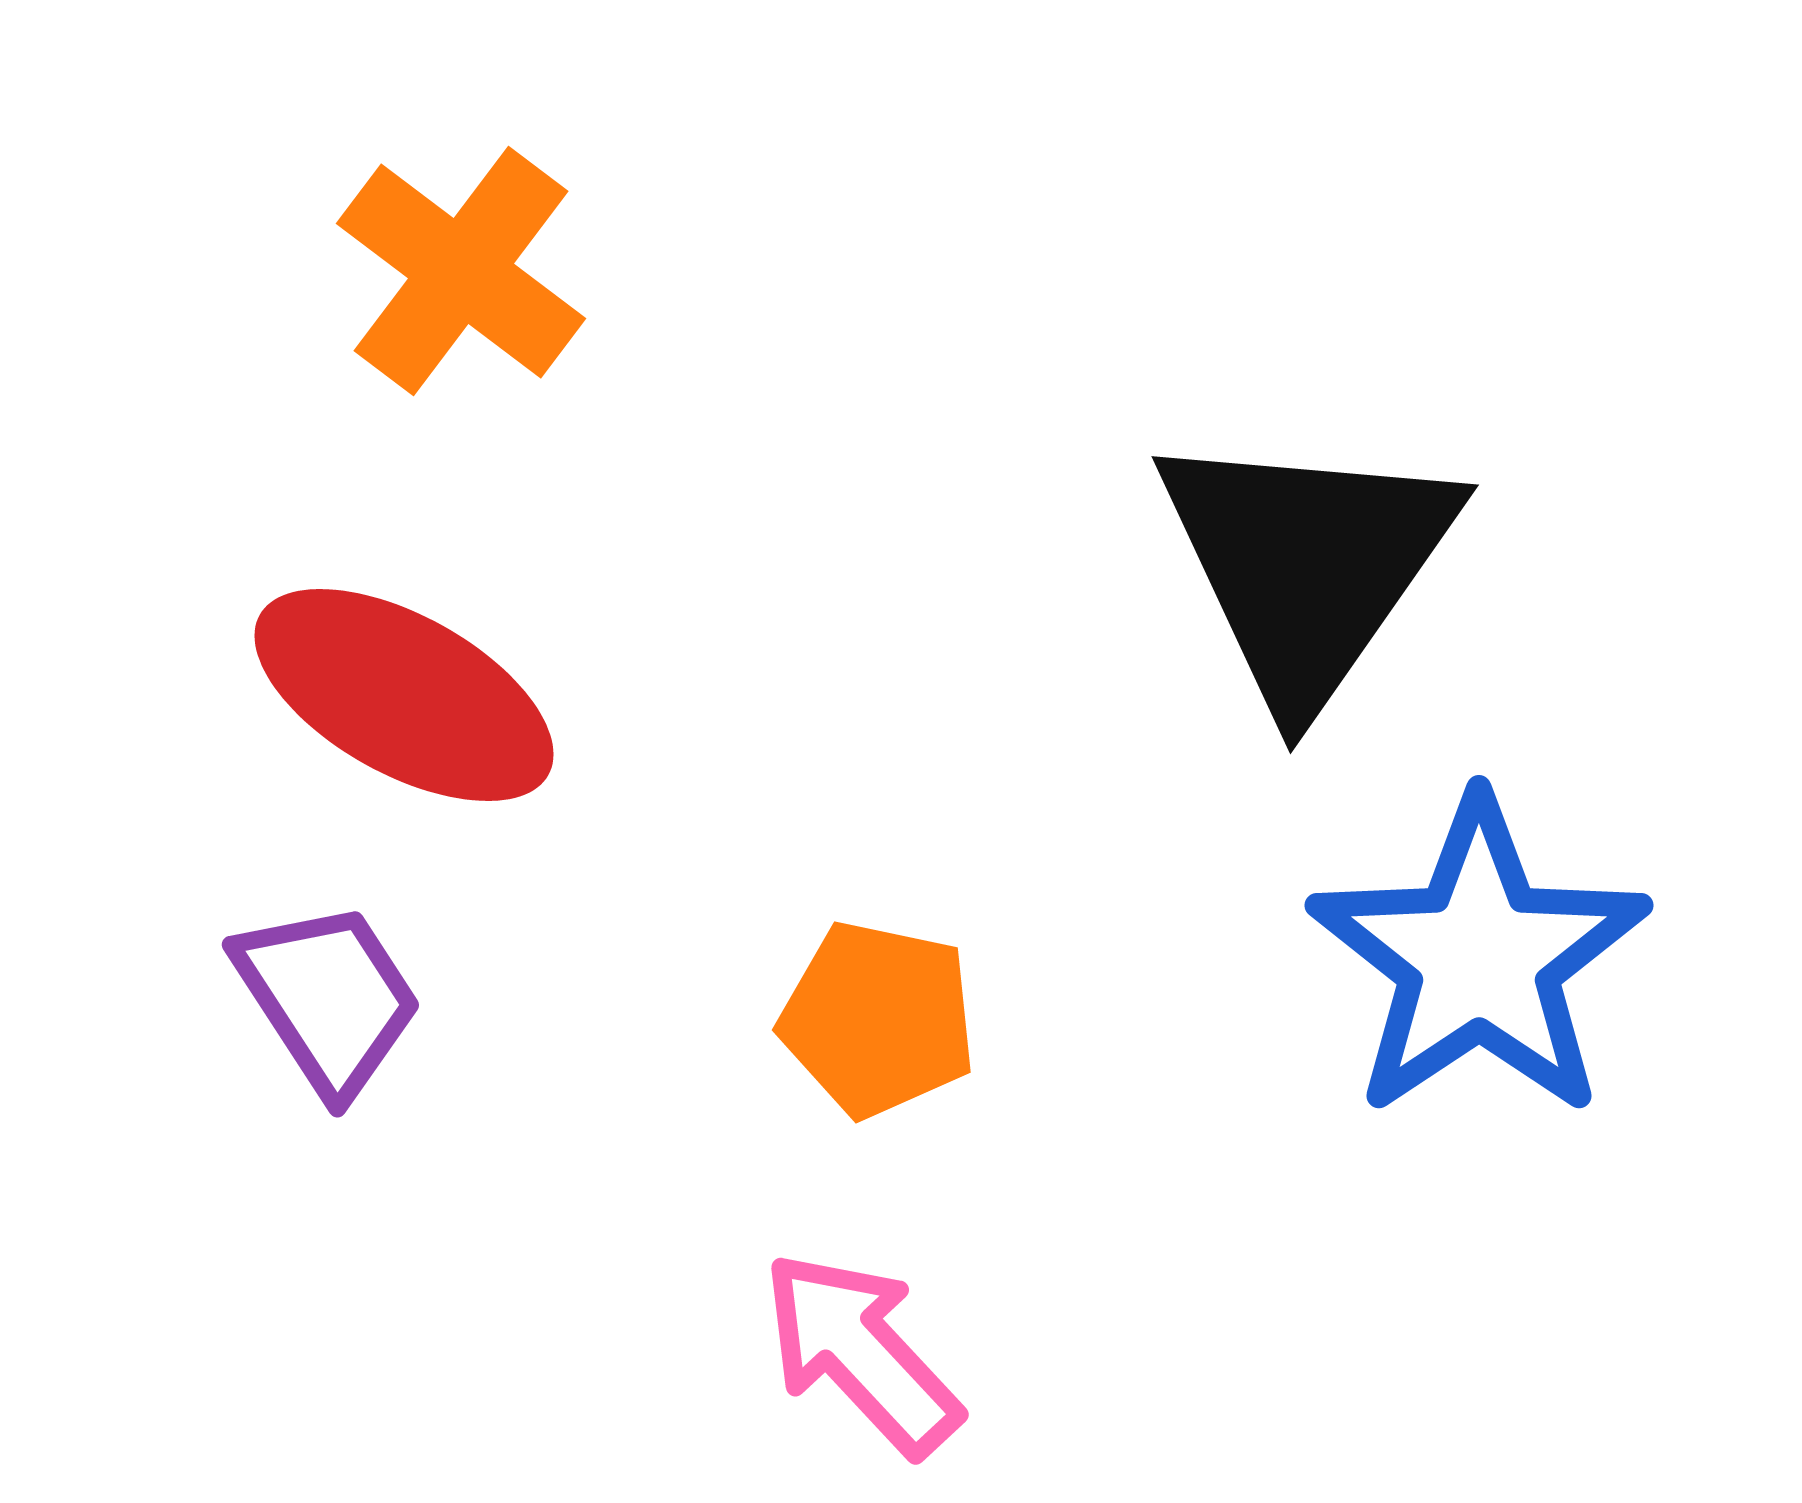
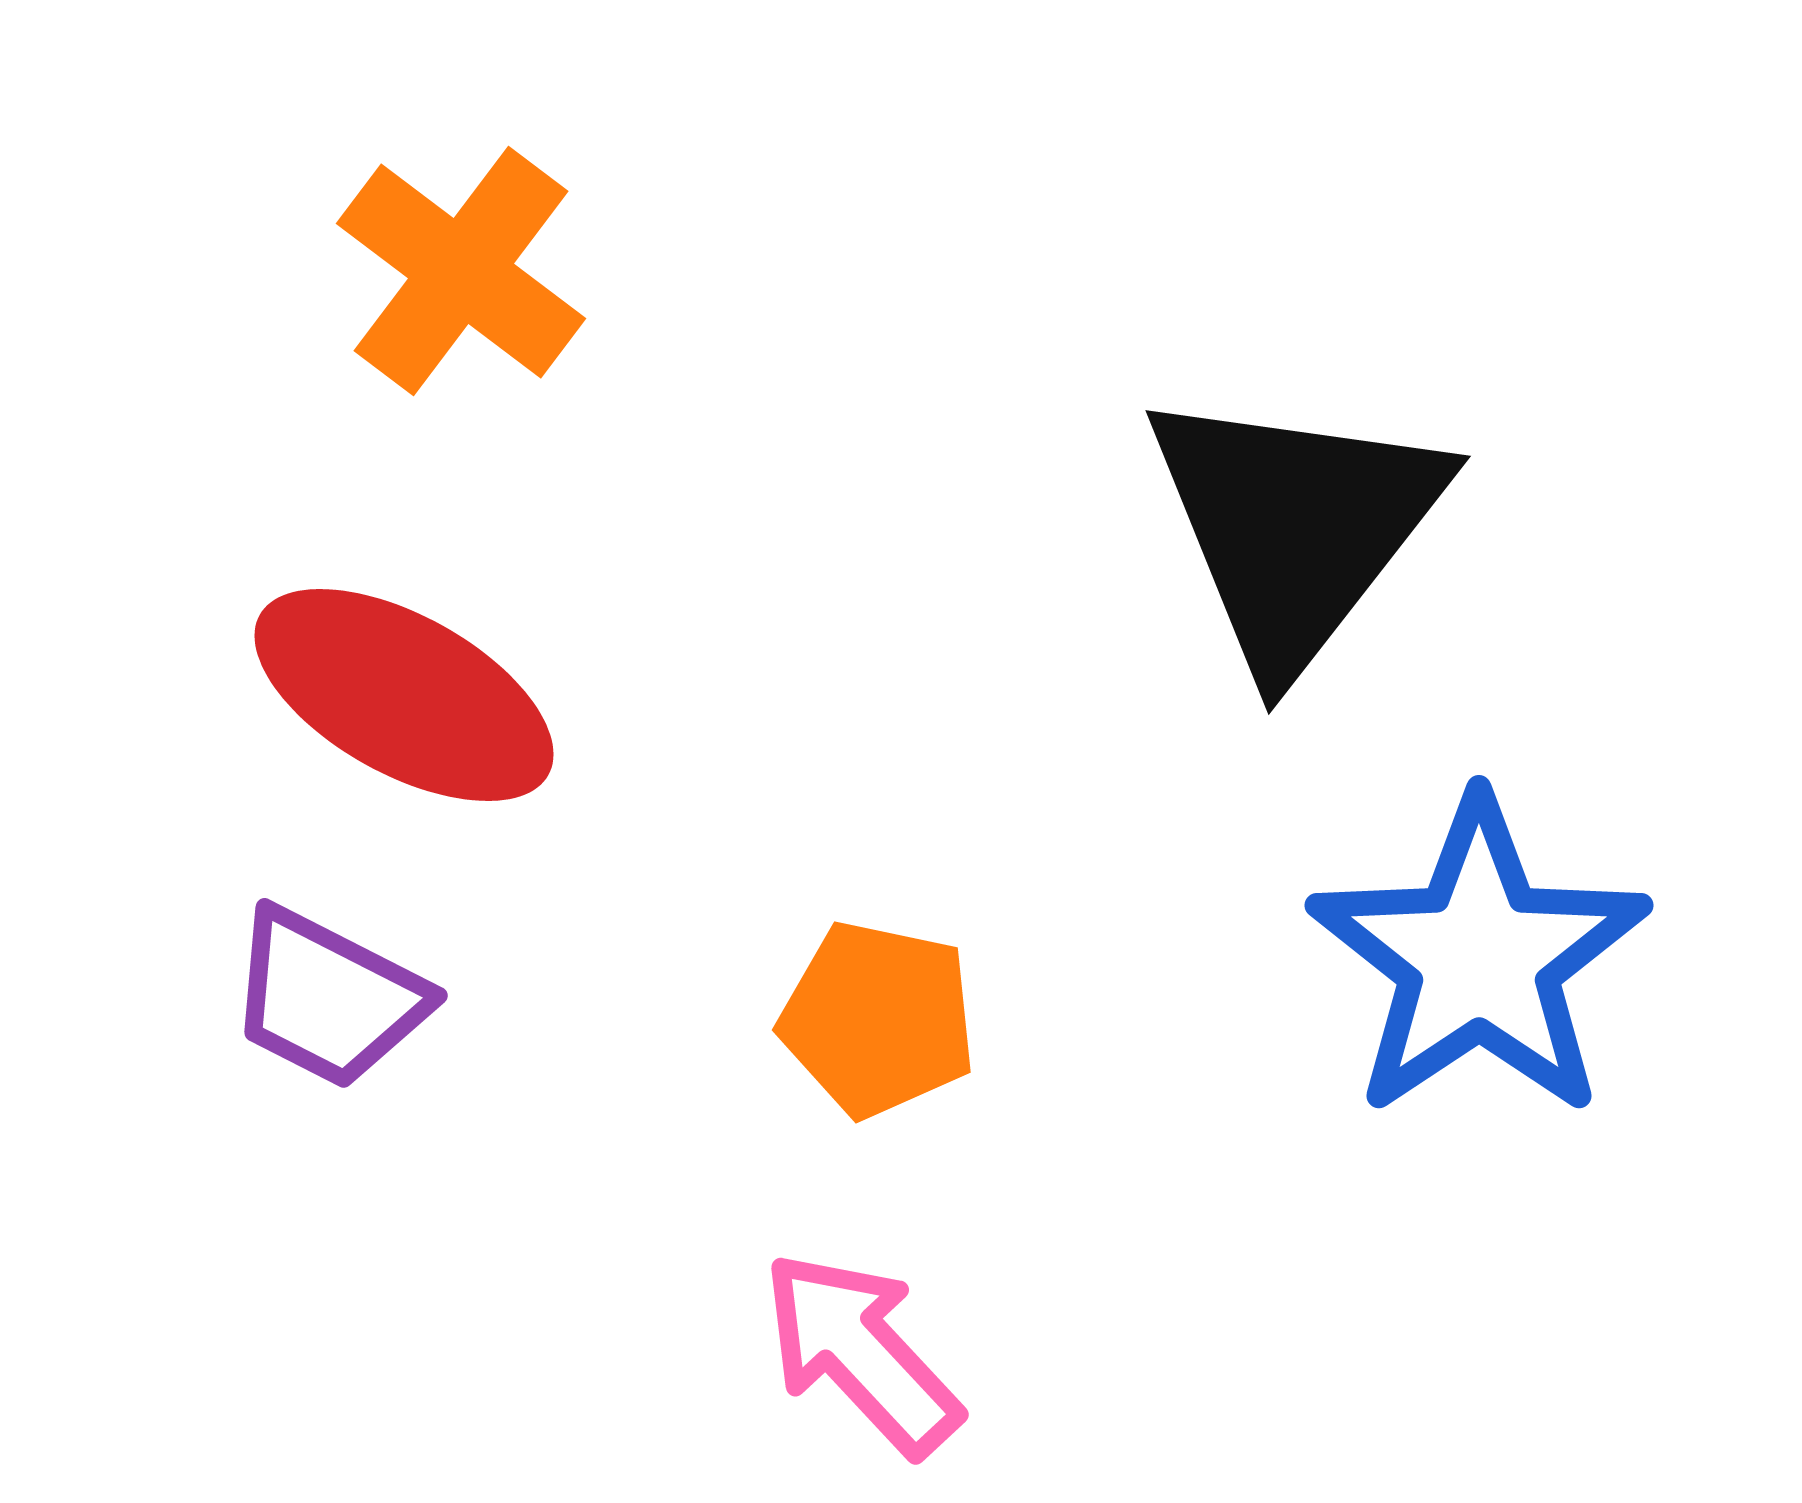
black triangle: moved 12 px left, 38 px up; rotated 3 degrees clockwise
purple trapezoid: rotated 150 degrees clockwise
